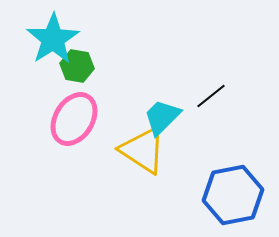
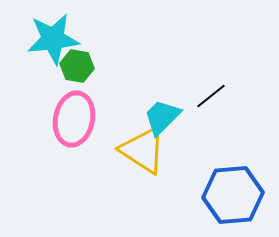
cyan star: rotated 26 degrees clockwise
pink ellipse: rotated 20 degrees counterclockwise
blue hexagon: rotated 6 degrees clockwise
